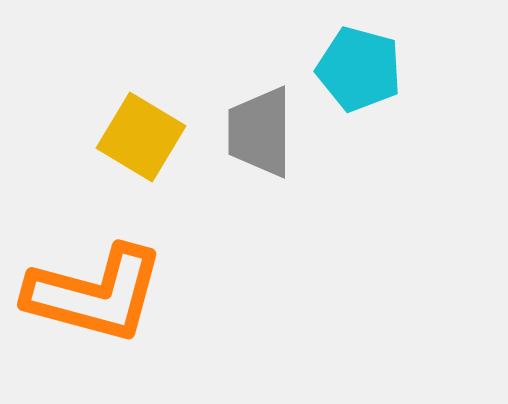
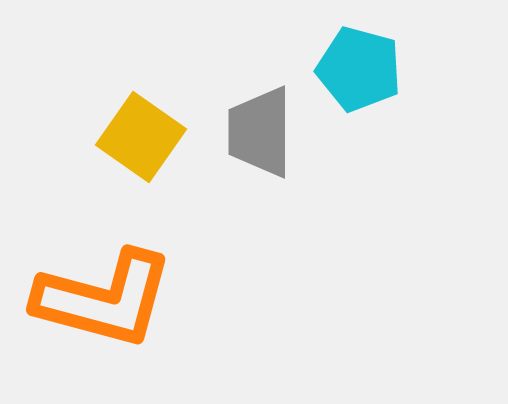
yellow square: rotated 4 degrees clockwise
orange L-shape: moved 9 px right, 5 px down
